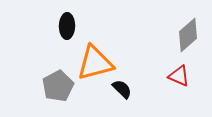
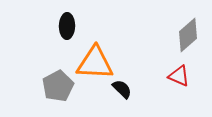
orange triangle: rotated 18 degrees clockwise
